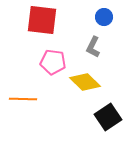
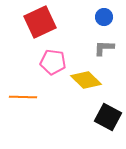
red square: moved 2 px left, 2 px down; rotated 32 degrees counterclockwise
gray L-shape: moved 11 px right, 1 px down; rotated 65 degrees clockwise
yellow diamond: moved 1 px right, 2 px up
orange line: moved 2 px up
black square: rotated 28 degrees counterclockwise
